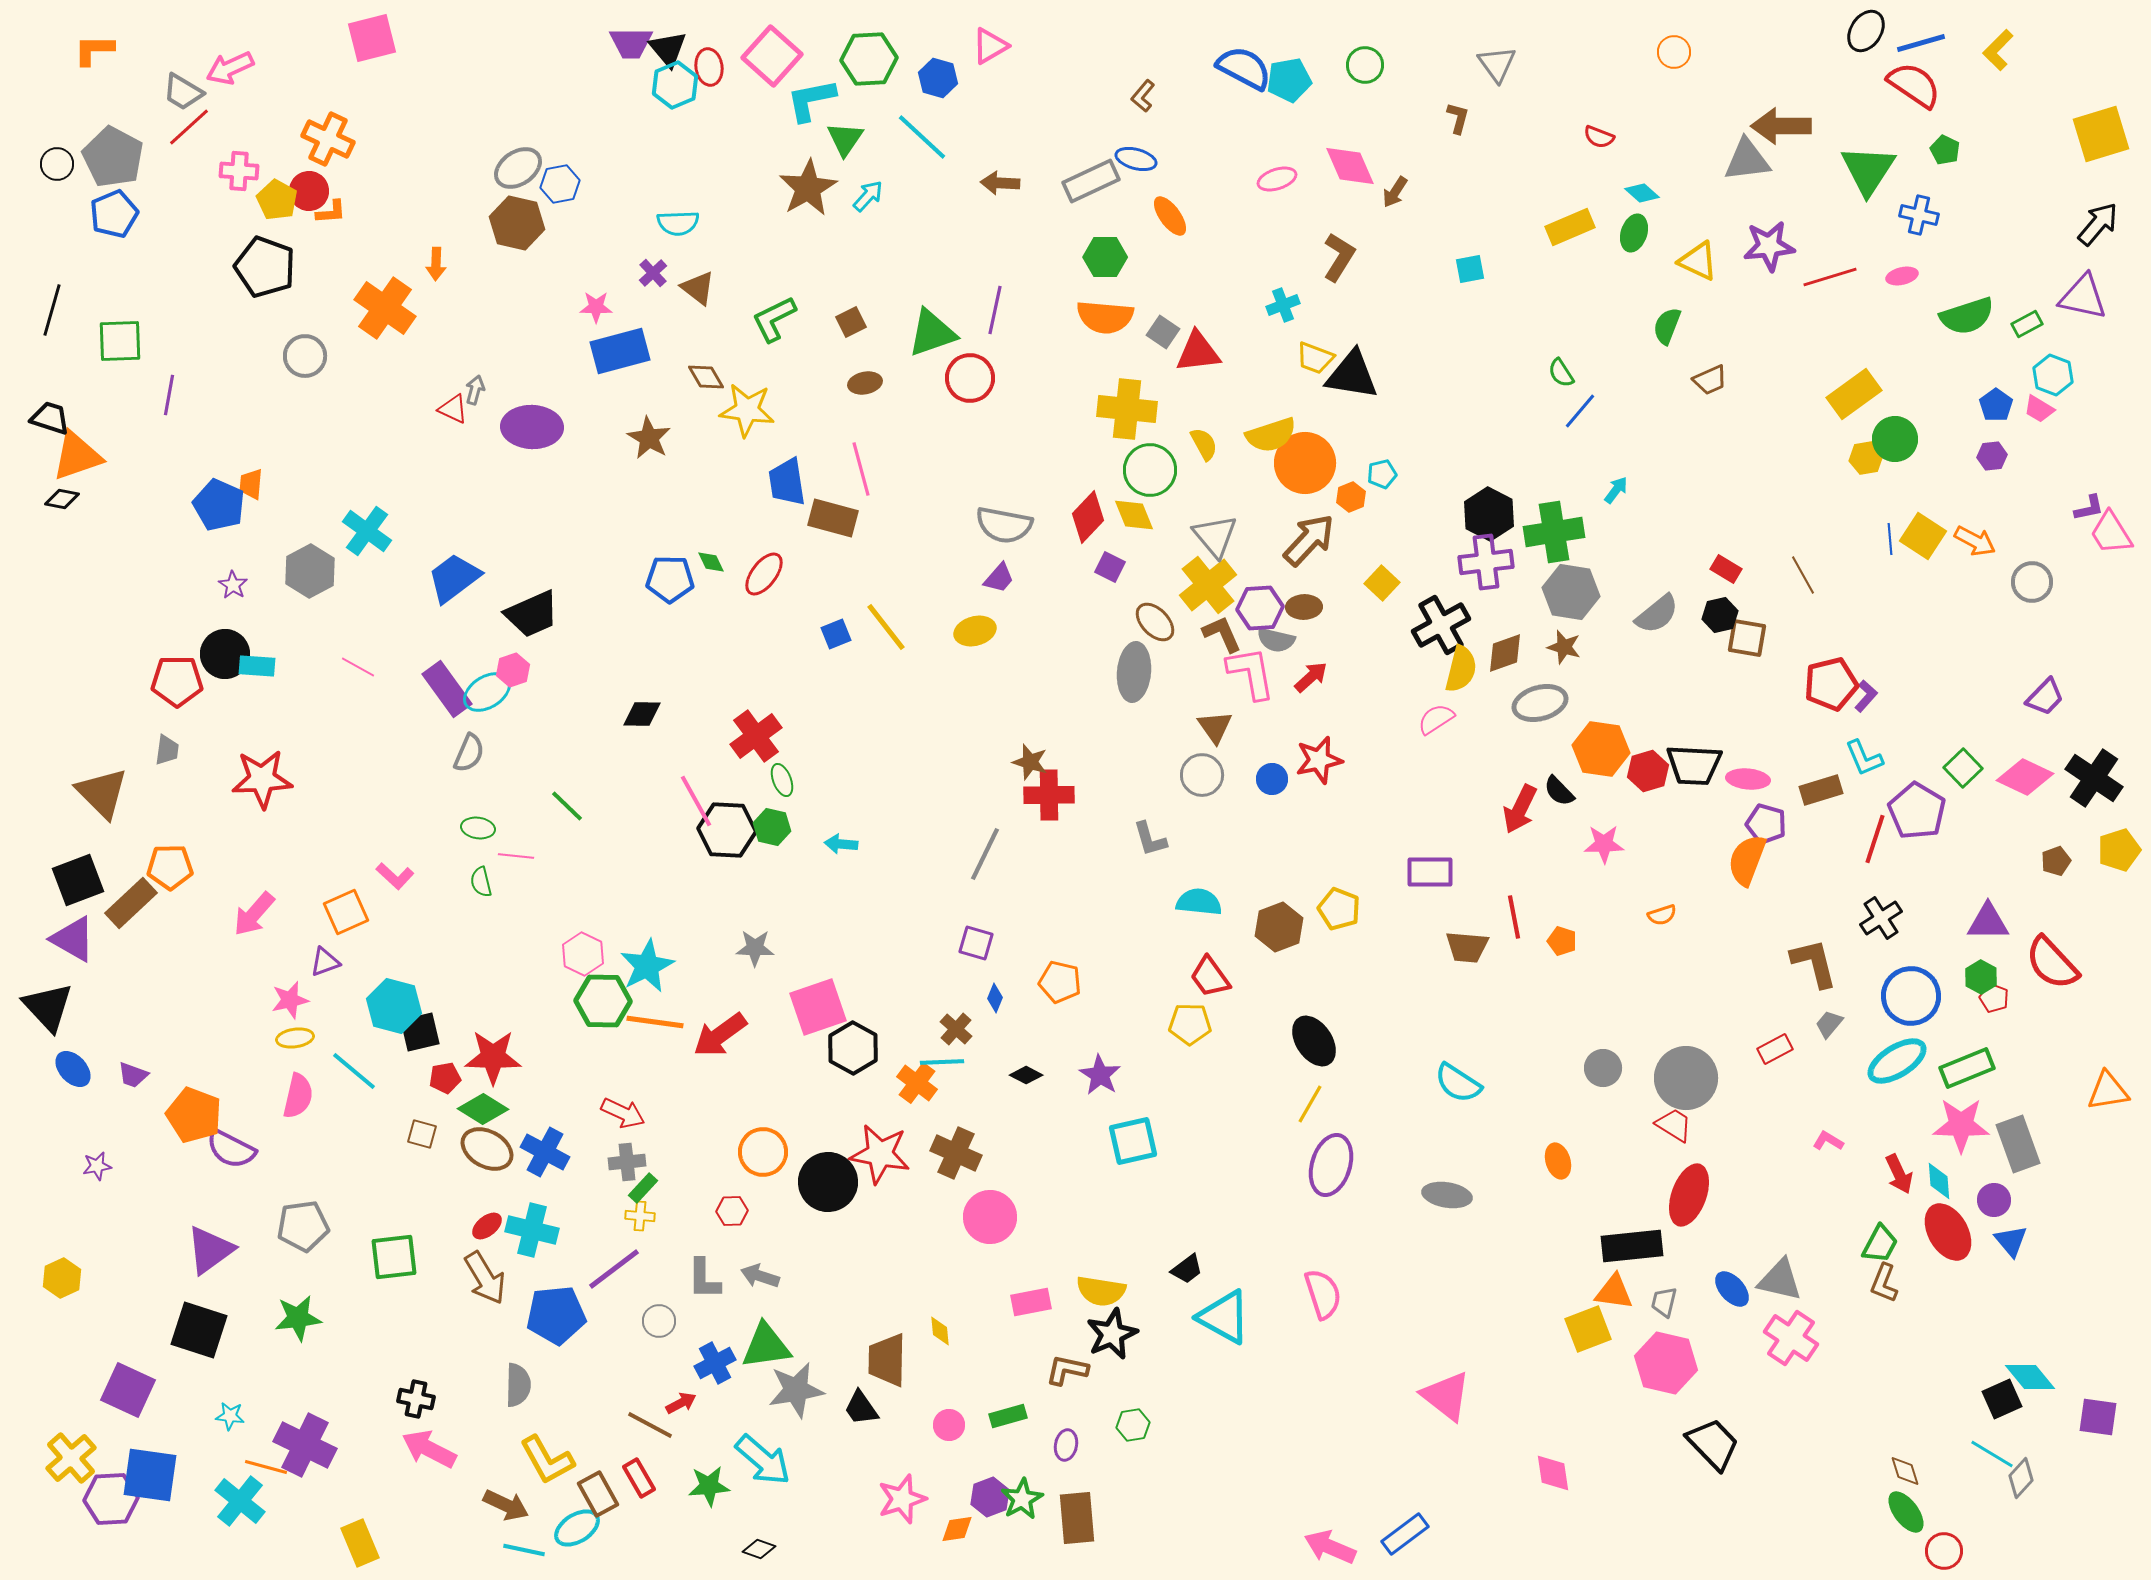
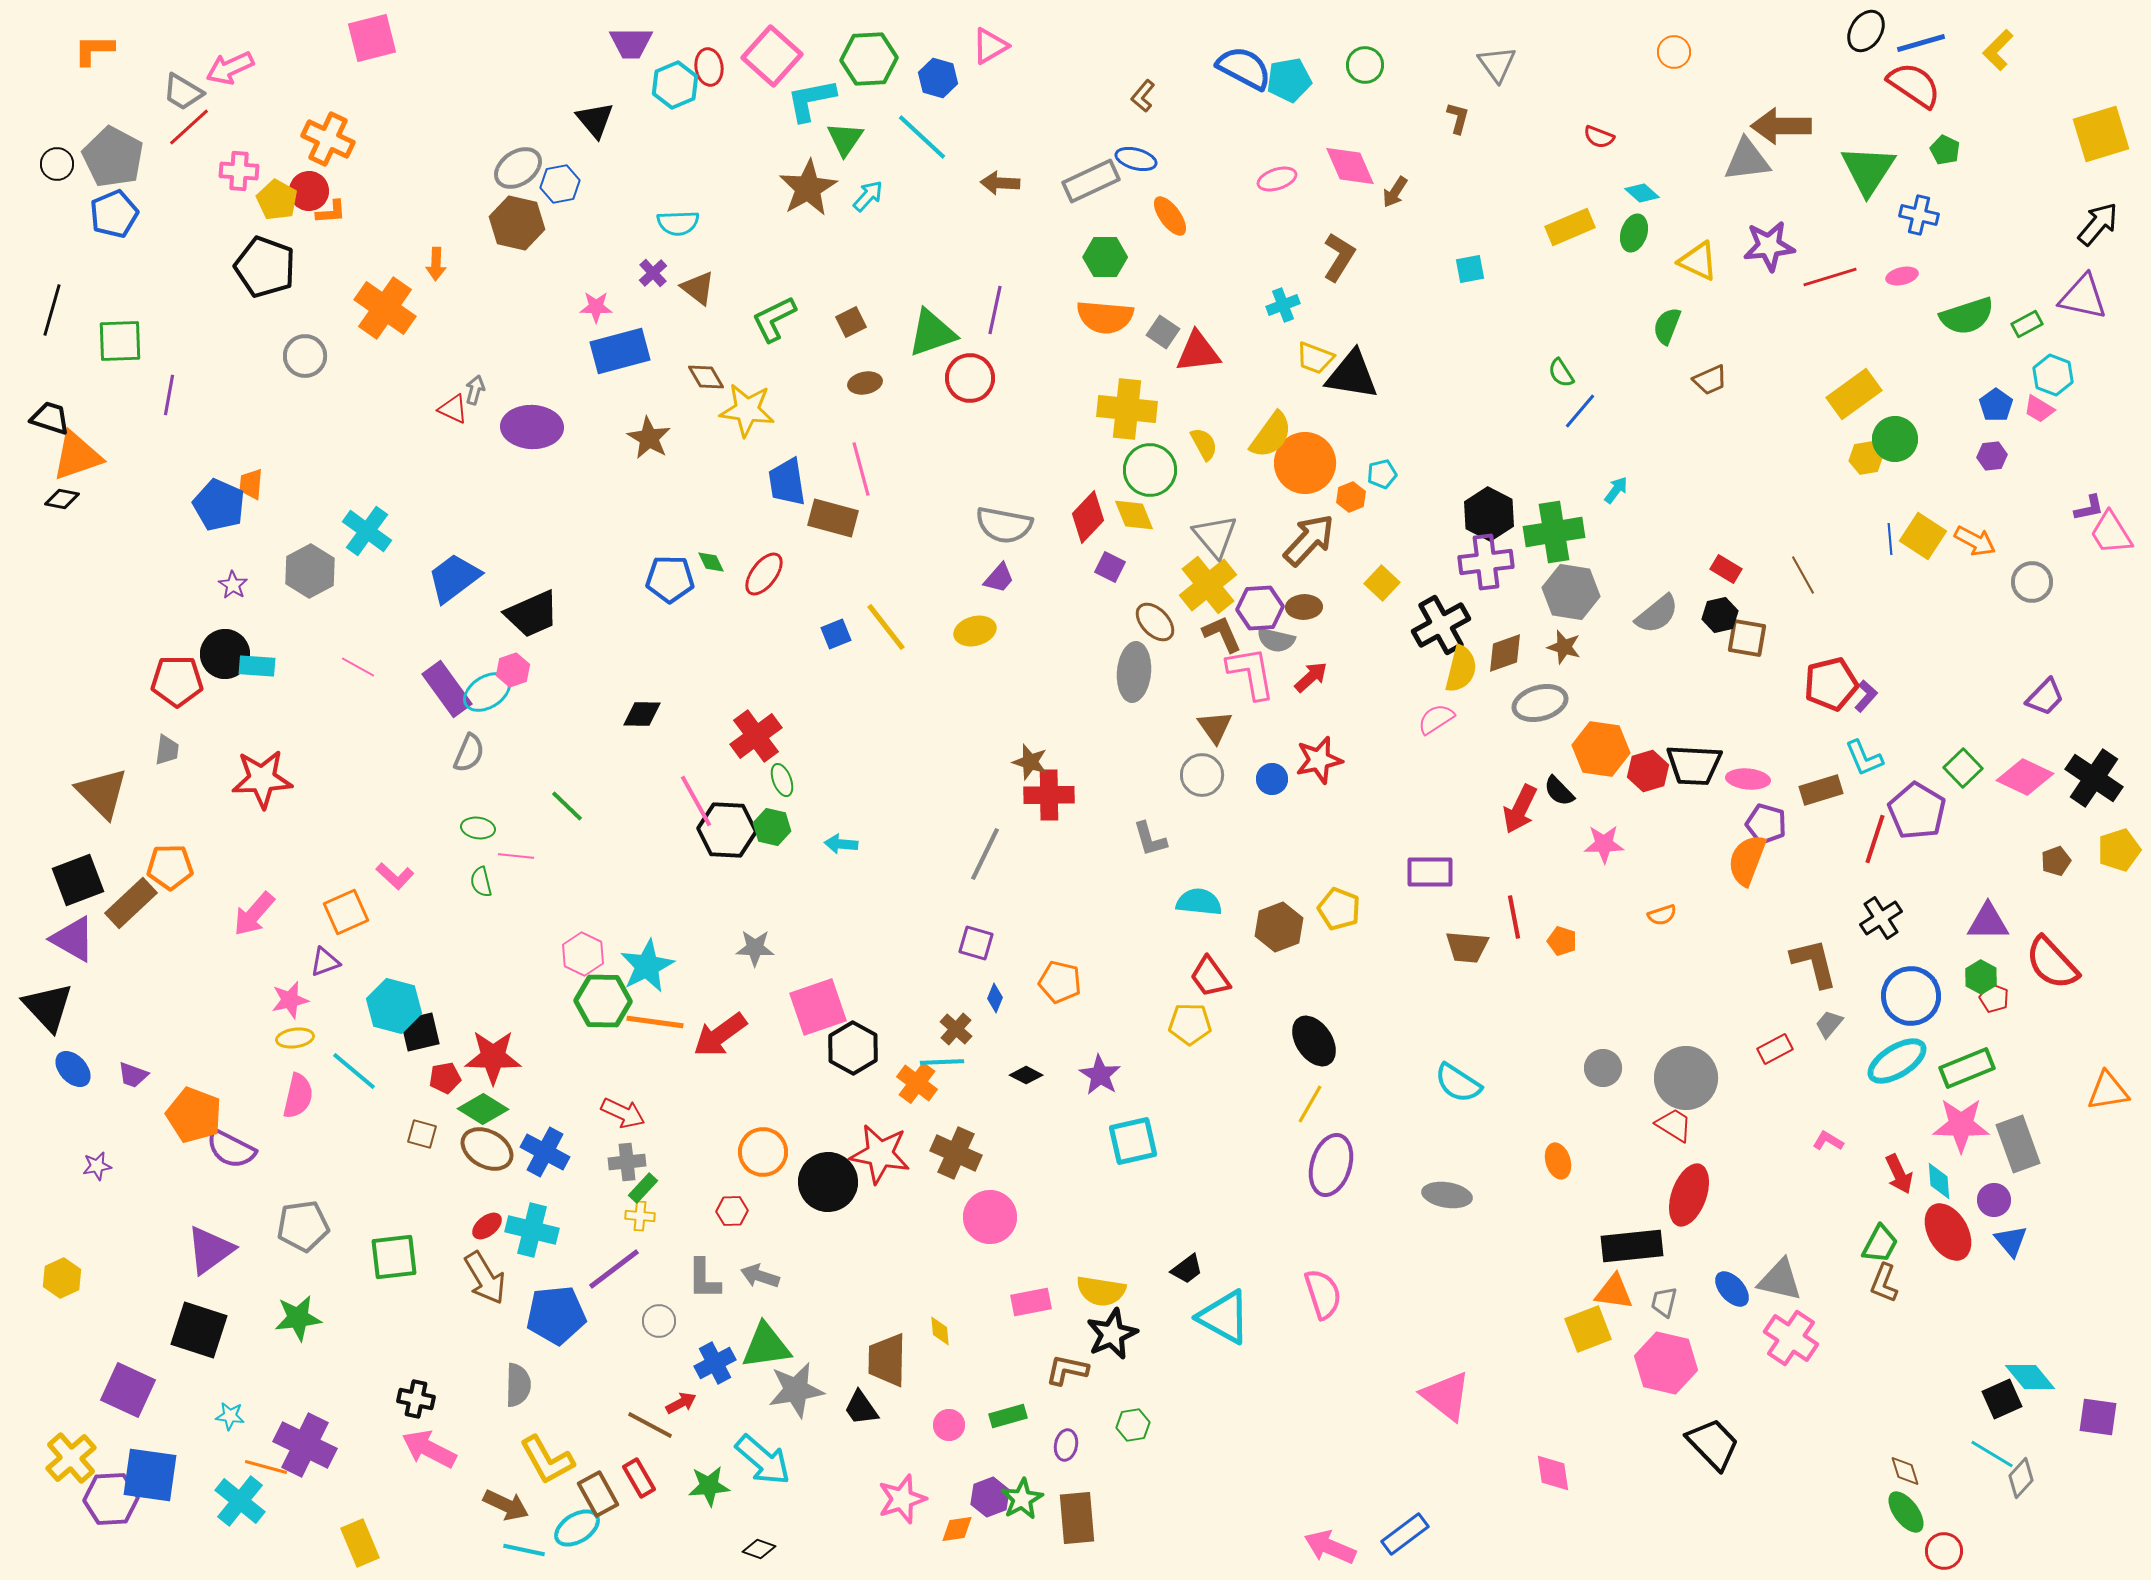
black triangle at (668, 49): moved 73 px left, 71 px down
yellow semicircle at (1271, 435): rotated 36 degrees counterclockwise
